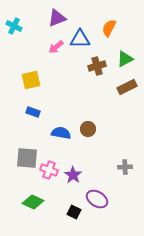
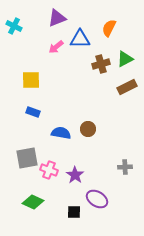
brown cross: moved 4 px right, 2 px up
yellow square: rotated 12 degrees clockwise
gray square: rotated 15 degrees counterclockwise
purple star: moved 2 px right
black square: rotated 24 degrees counterclockwise
